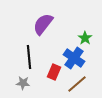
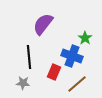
blue cross: moved 2 px left, 2 px up; rotated 15 degrees counterclockwise
